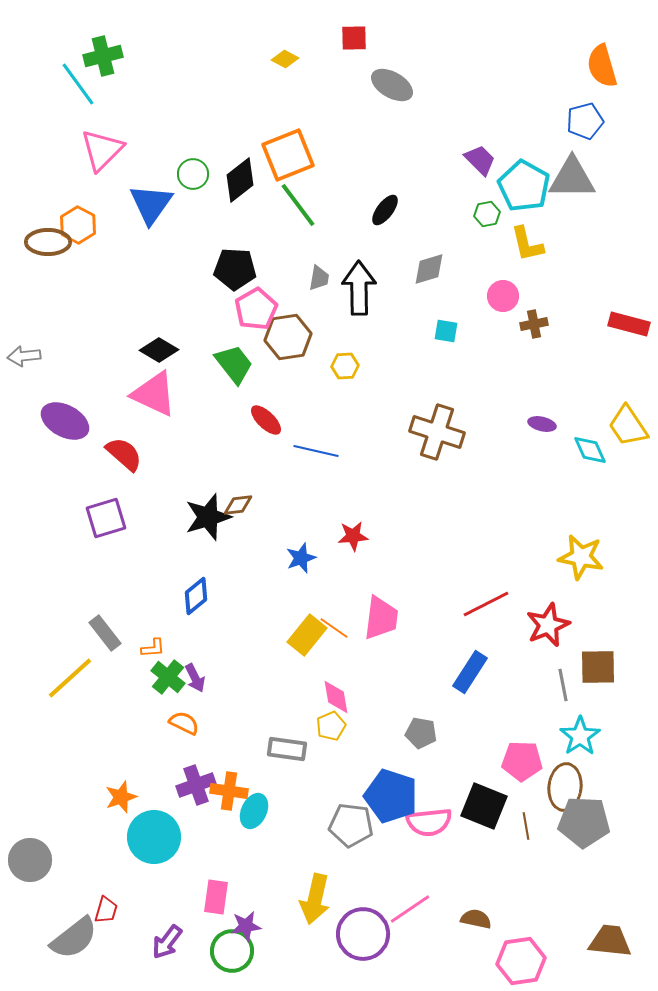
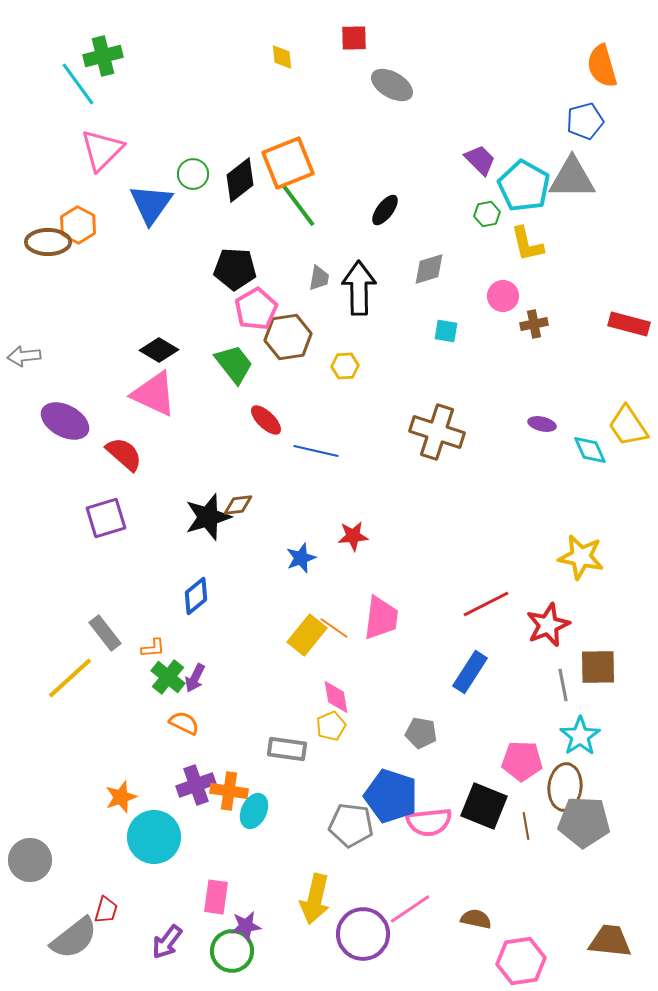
yellow diamond at (285, 59): moved 3 px left, 2 px up; rotated 56 degrees clockwise
orange square at (288, 155): moved 8 px down
purple arrow at (195, 678): rotated 52 degrees clockwise
